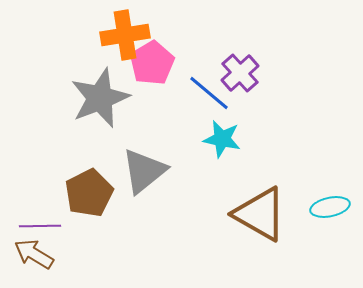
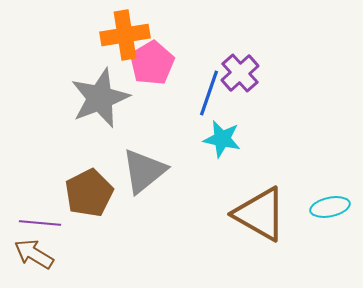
blue line: rotated 69 degrees clockwise
purple line: moved 3 px up; rotated 6 degrees clockwise
